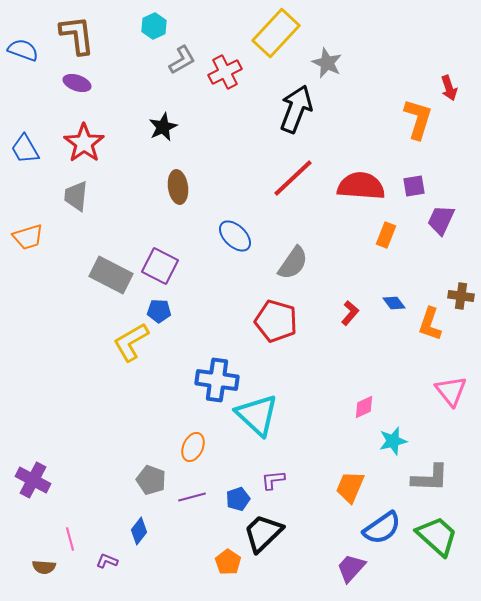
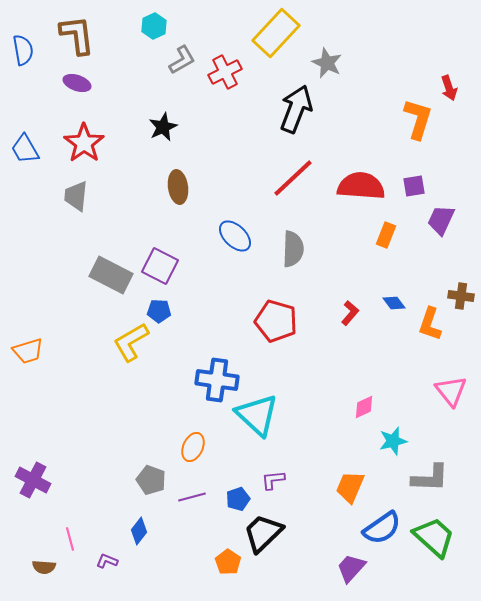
blue semicircle at (23, 50): rotated 60 degrees clockwise
orange trapezoid at (28, 237): moved 114 px down
gray semicircle at (293, 263): moved 14 px up; rotated 33 degrees counterclockwise
green trapezoid at (437, 536): moved 3 px left, 1 px down
